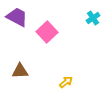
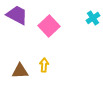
purple trapezoid: moved 2 px up
pink square: moved 2 px right, 6 px up
yellow arrow: moved 22 px left, 17 px up; rotated 48 degrees counterclockwise
